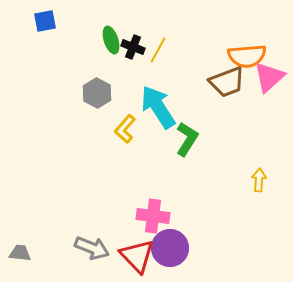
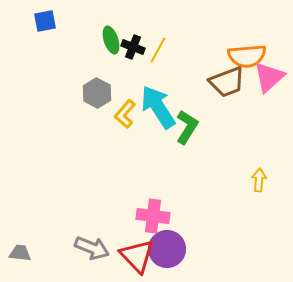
yellow L-shape: moved 15 px up
green L-shape: moved 12 px up
purple circle: moved 3 px left, 1 px down
